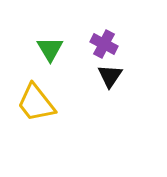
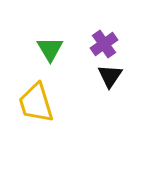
purple cross: rotated 28 degrees clockwise
yellow trapezoid: rotated 21 degrees clockwise
